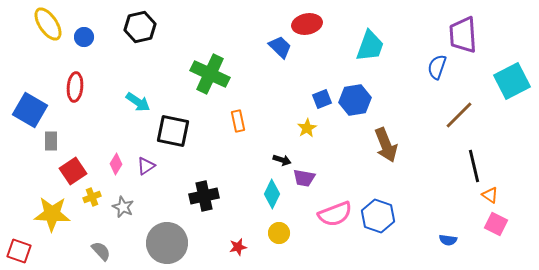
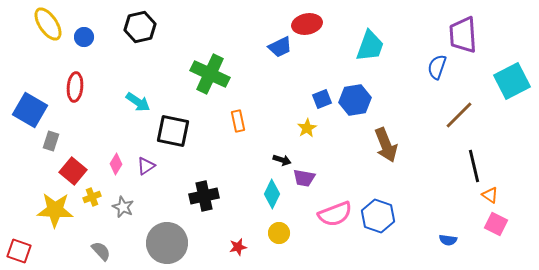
blue trapezoid at (280, 47): rotated 110 degrees clockwise
gray rectangle at (51, 141): rotated 18 degrees clockwise
red square at (73, 171): rotated 16 degrees counterclockwise
yellow star at (52, 214): moved 3 px right, 4 px up
